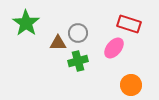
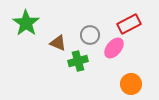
red rectangle: rotated 45 degrees counterclockwise
gray circle: moved 12 px right, 2 px down
brown triangle: rotated 24 degrees clockwise
orange circle: moved 1 px up
